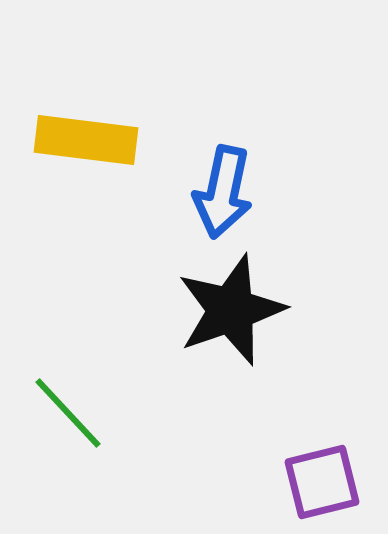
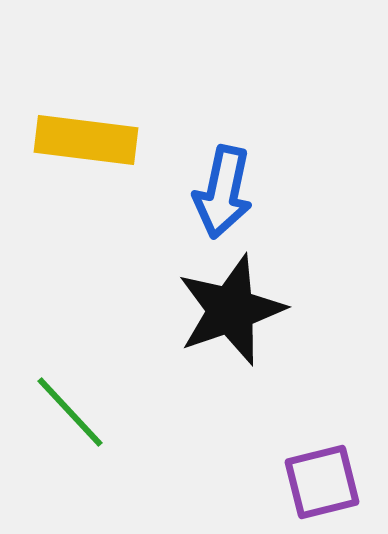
green line: moved 2 px right, 1 px up
